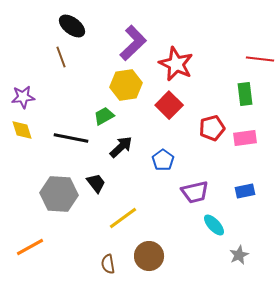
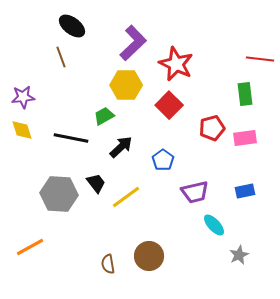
yellow hexagon: rotated 8 degrees clockwise
yellow line: moved 3 px right, 21 px up
